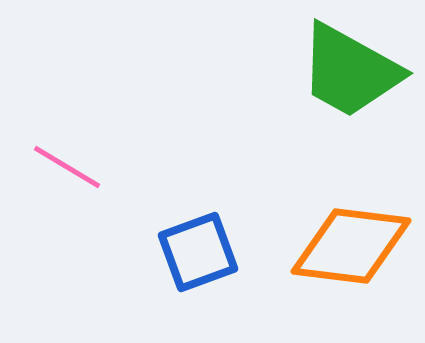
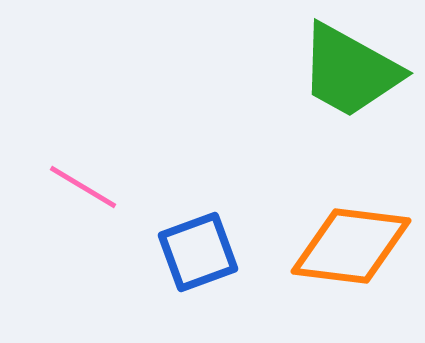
pink line: moved 16 px right, 20 px down
